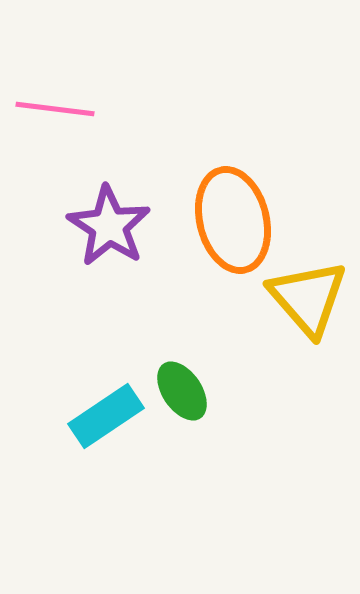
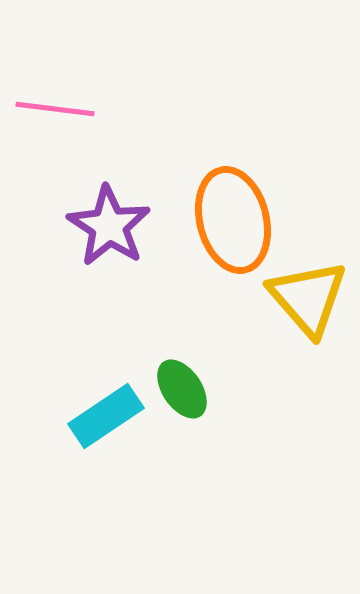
green ellipse: moved 2 px up
